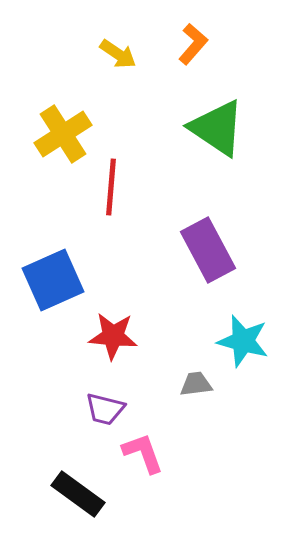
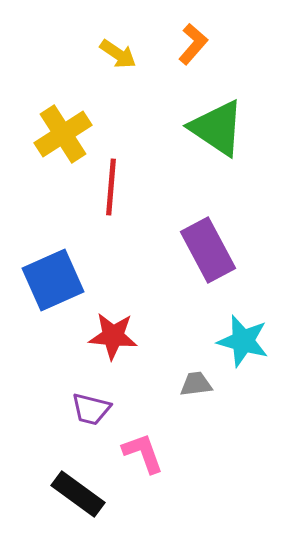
purple trapezoid: moved 14 px left
